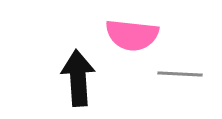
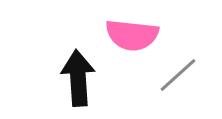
gray line: moved 2 px left, 1 px down; rotated 45 degrees counterclockwise
